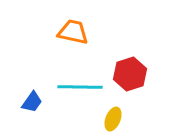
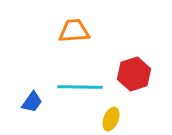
orange trapezoid: moved 1 px right, 1 px up; rotated 16 degrees counterclockwise
red hexagon: moved 4 px right
yellow ellipse: moved 2 px left
